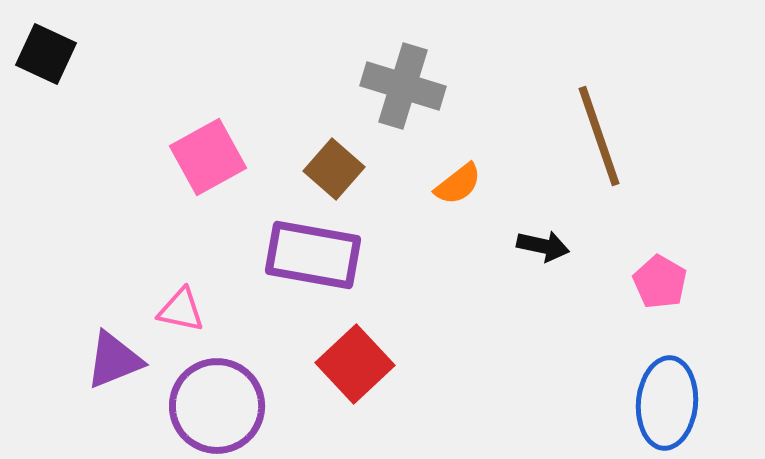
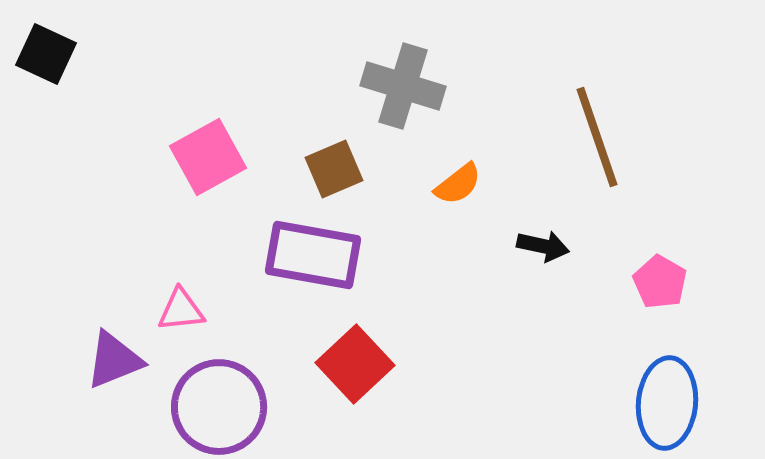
brown line: moved 2 px left, 1 px down
brown square: rotated 26 degrees clockwise
pink triangle: rotated 18 degrees counterclockwise
purple circle: moved 2 px right, 1 px down
